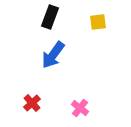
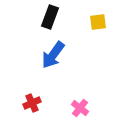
red cross: rotated 18 degrees clockwise
